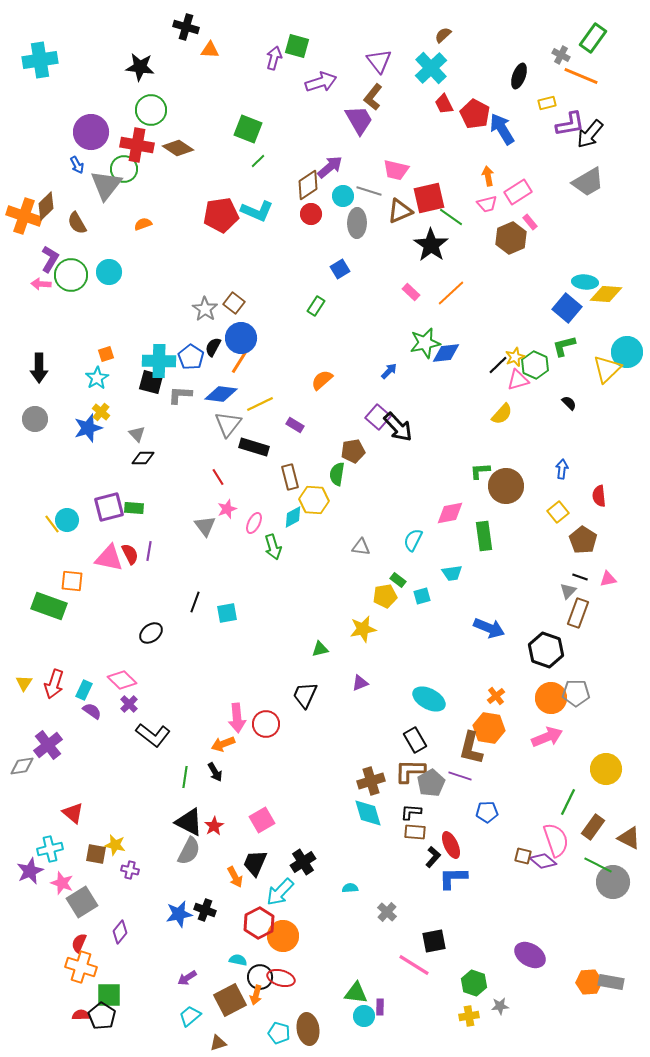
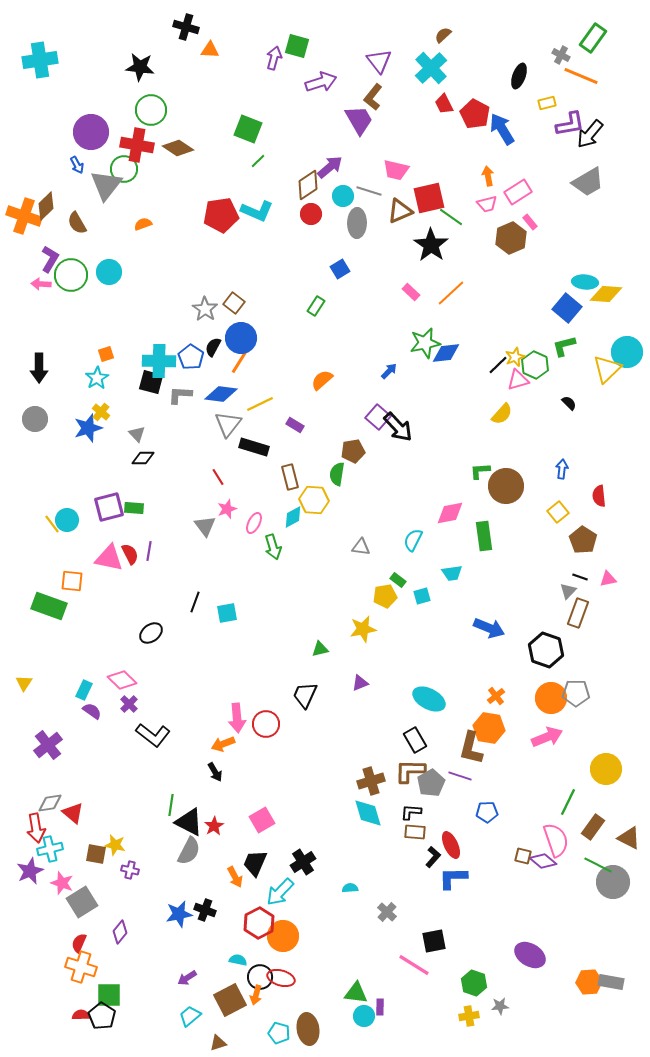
red arrow at (54, 684): moved 18 px left, 144 px down; rotated 28 degrees counterclockwise
gray diamond at (22, 766): moved 28 px right, 37 px down
green line at (185, 777): moved 14 px left, 28 px down
